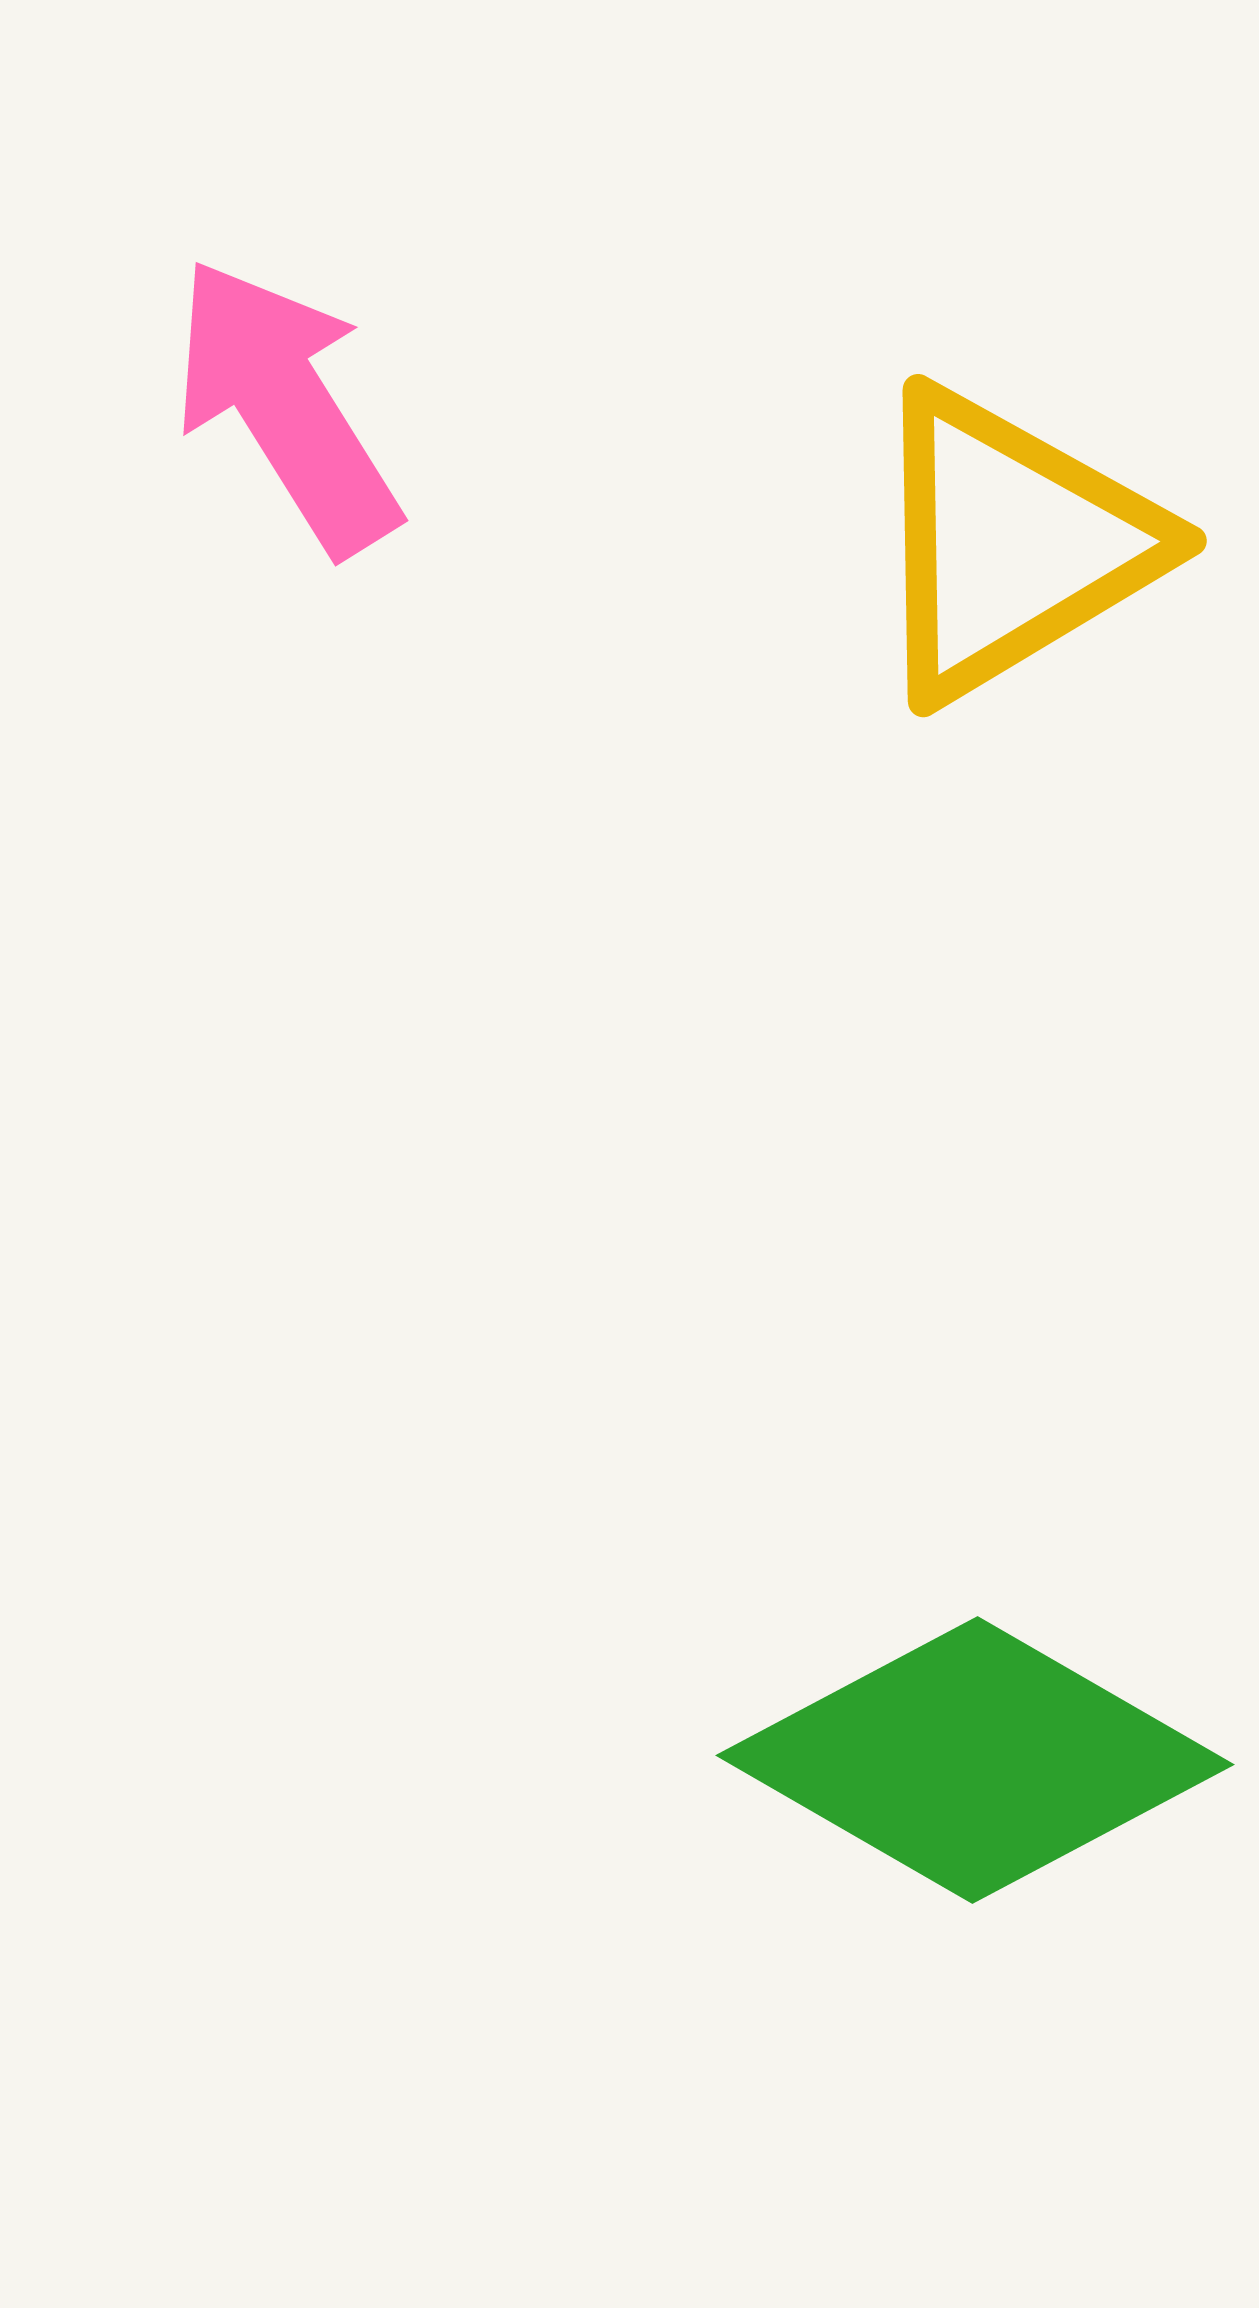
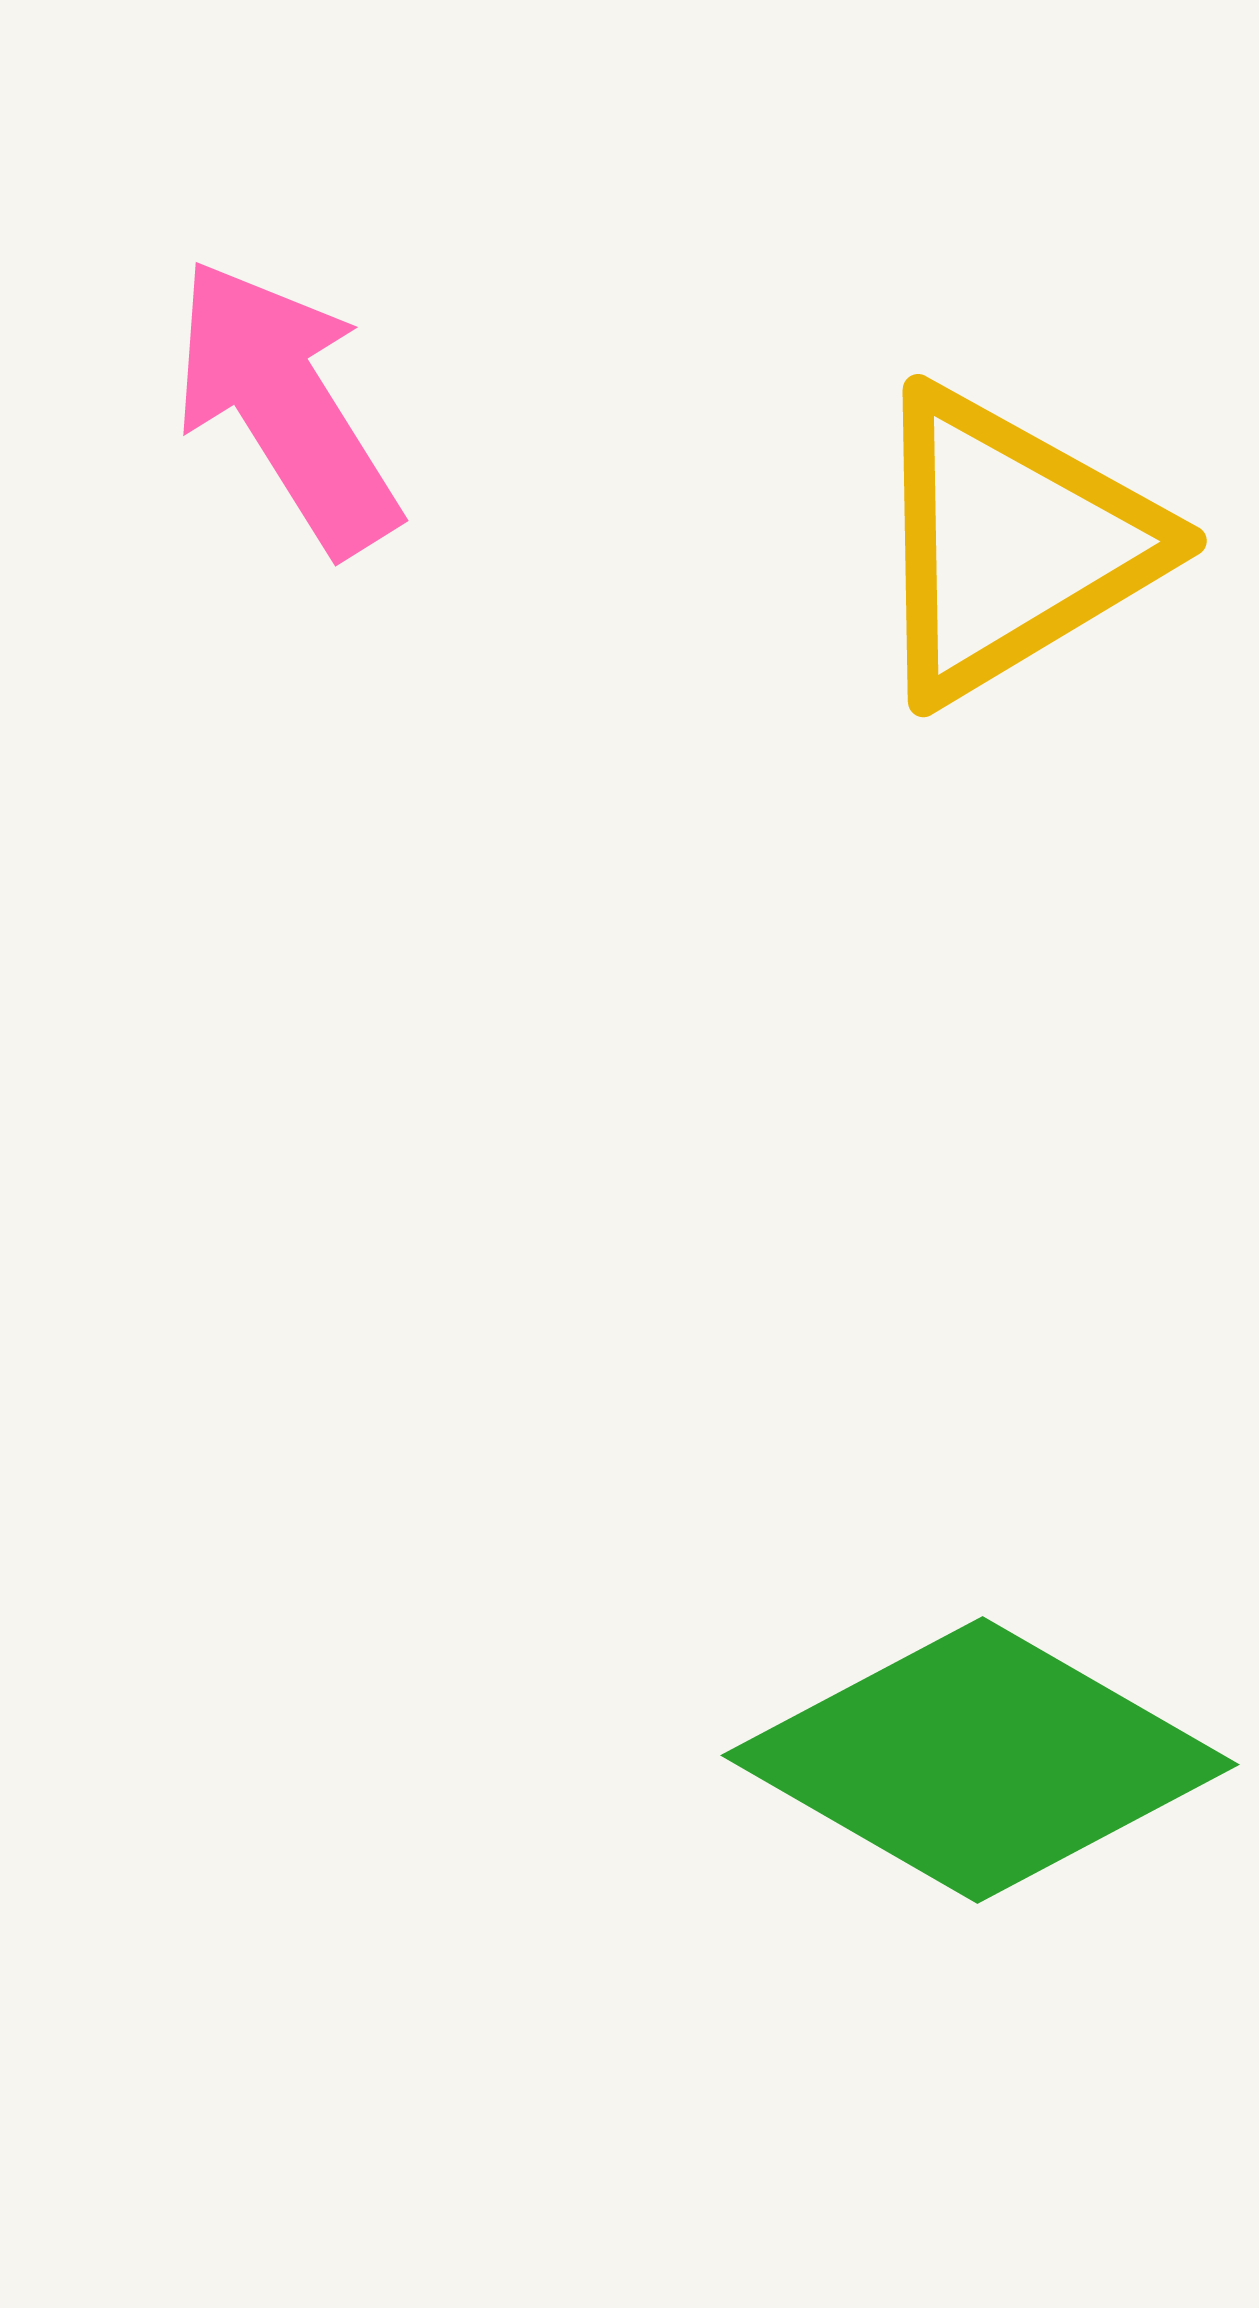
green diamond: moved 5 px right
